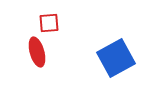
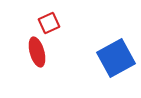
red square: rotated 20 degrees counterclockwise
